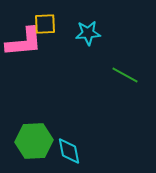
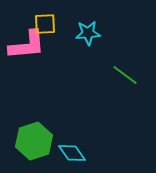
pink L-shape: moved 3 px right, 3 px down
green line: rotated 8 degrees clockwise
green hexagon: rotated 15 degrees counterclockwise
cyan diamond: moved 3 px right, 2 px down; rotated 24 degrees counterclockwise
